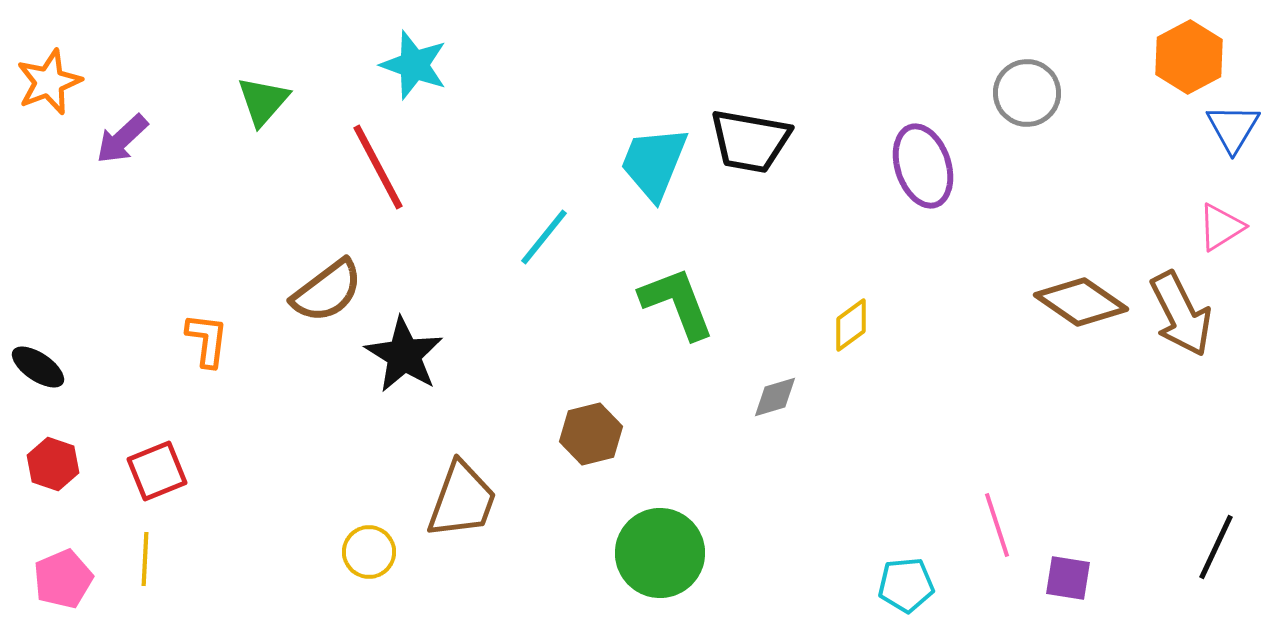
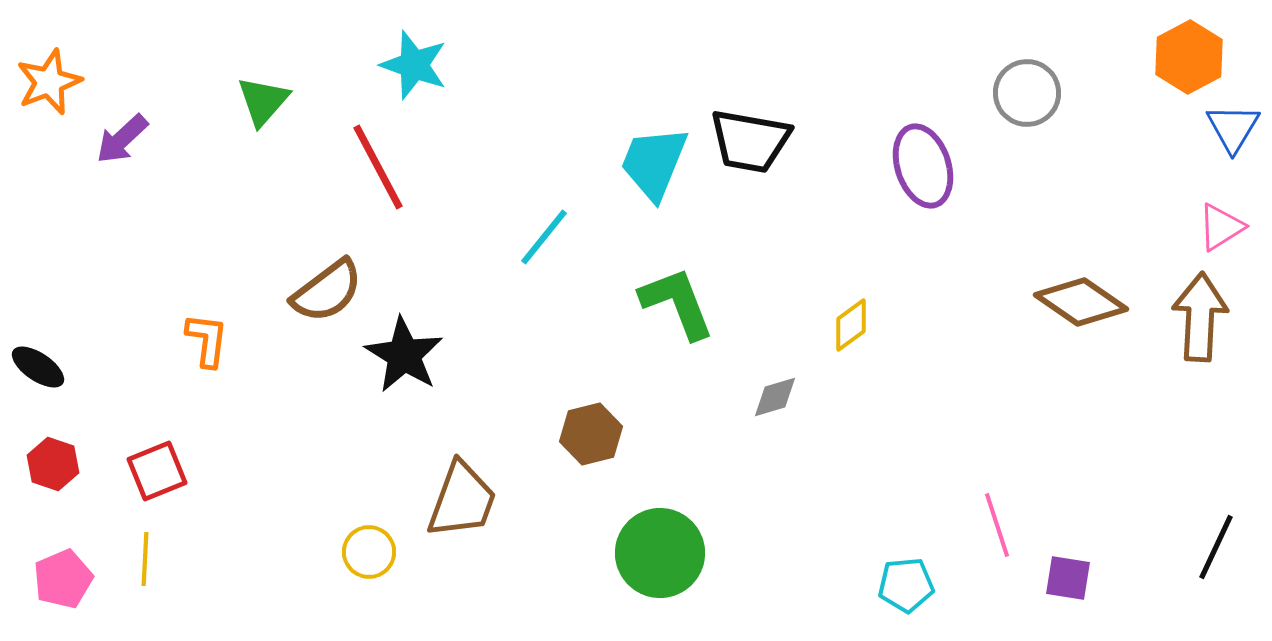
brown arrow: moved 19 px right, 3 px down; rotated 150 degrees counterclockwise
